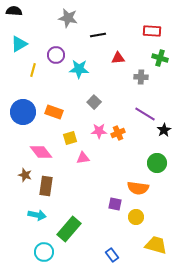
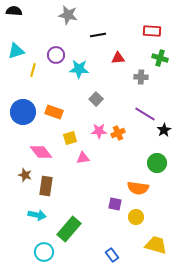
gray star: moved 3 px up
cyan triangle: moved 3 px left, 7 px down; rotated 12 degrees clockwise
gray square: moved 2 px right, 3 px up
